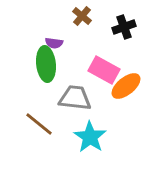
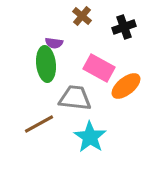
pink rectangle: moved 5 px left, 2 px up
brown line: rotated 68 degrees counterclockwise
